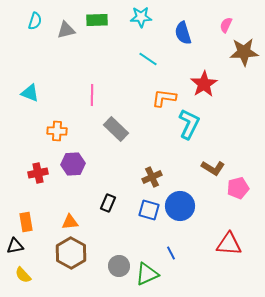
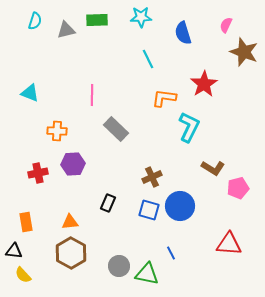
brown star: rotated 24 degrees clockwise
cyan line: rotated 30 degrees clockwise
cyan L-shape: moved 3 px down
black triangle: moved 1 px left, 5 px down; rotated 18 degrees clockwise
green triangle: rotated 35 degrees clockwise
